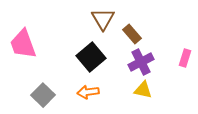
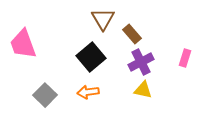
gray square: moved 2 px right
